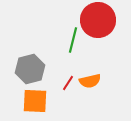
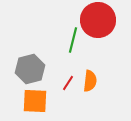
orange semicircle: rotated 70 degrees counterclockwise
